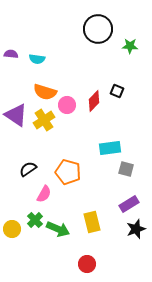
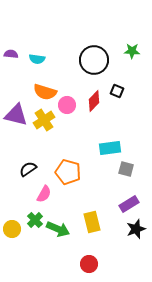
black circle: moved 4 px left, 31 px down
green star: moved 2 px right, 5 px down
purple triangle: rotated 20 degrees counterclockwise
red circle: moved 2 px right
